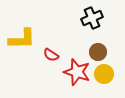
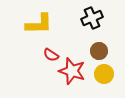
yellow L-shape: moved 17 px right, 15 px up
brown circle: moved 1 px right, 1 px up
red star: moved 5 px left, 1 px up
